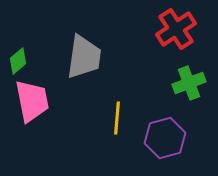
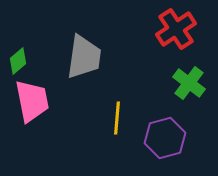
green cross: rotated 32 degrees counterclockwise
